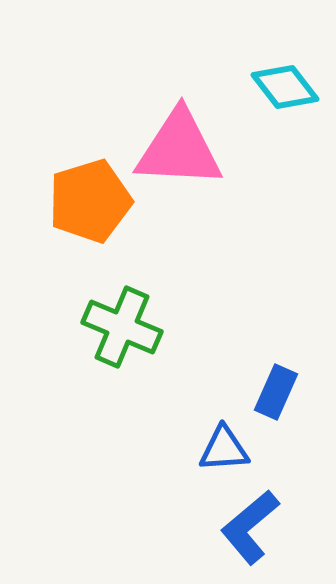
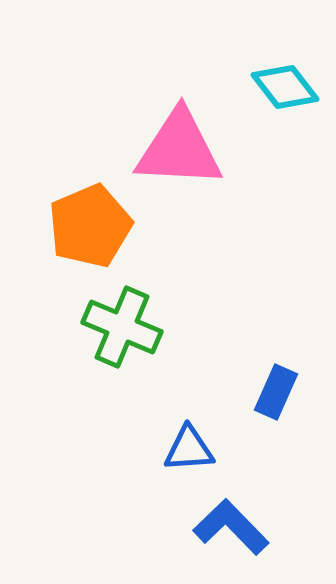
orange pentagon: moved 25 px down; rotated 6 degrees counterclockwise
blue triangle: moved 35 px left
blue L-shape: moved 19 px left; rotated 86 degrees clockwise
